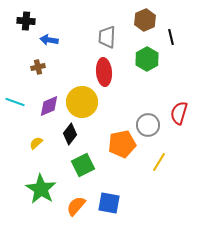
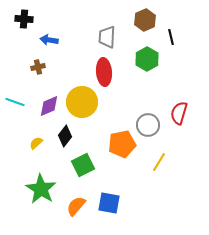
black cross: moved 2 px left, 2 px up
black diamond: moved 5 px left, 2 px down
